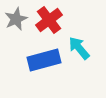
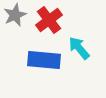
gray star: moved 1 px left, 4 px up
blue rectangle: rotated 20 degrees clockwise
